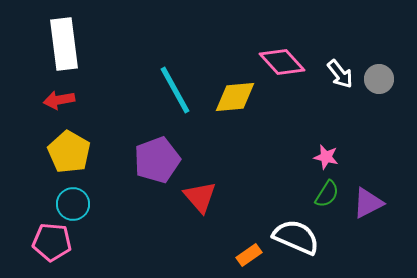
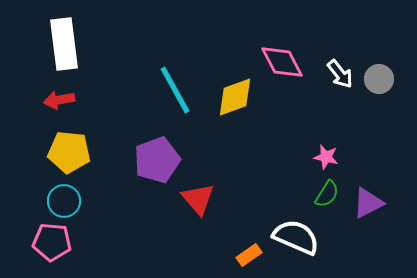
pink diamond: rotated 15 degrees clockwise
yellow diamond: rotated 15 degrees counterclockwise
yellow pentagon: rotated 24 degrees counterclockwise
red triangle: moved 2 px left, 2 px down
cyan circle: moved 9 px left, 3 px up
